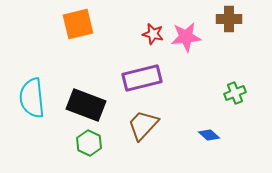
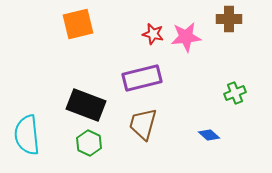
cyan semicircle: moved 5 px left, 37 px down
brown trapezoid: moved 1 px up; rotated 28 degrees counterclockwise
